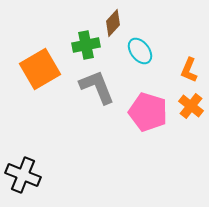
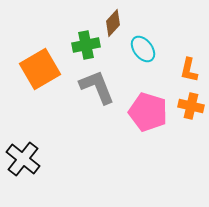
cyan ellipse: moved 3 px right, 2 px up
orange L-shape: rotated 10 degrees counterclockwise
orange cross: rotated 25 degrees counterclockwise
black cross: moved 16 px up; rotated 16 degrees clockwise
